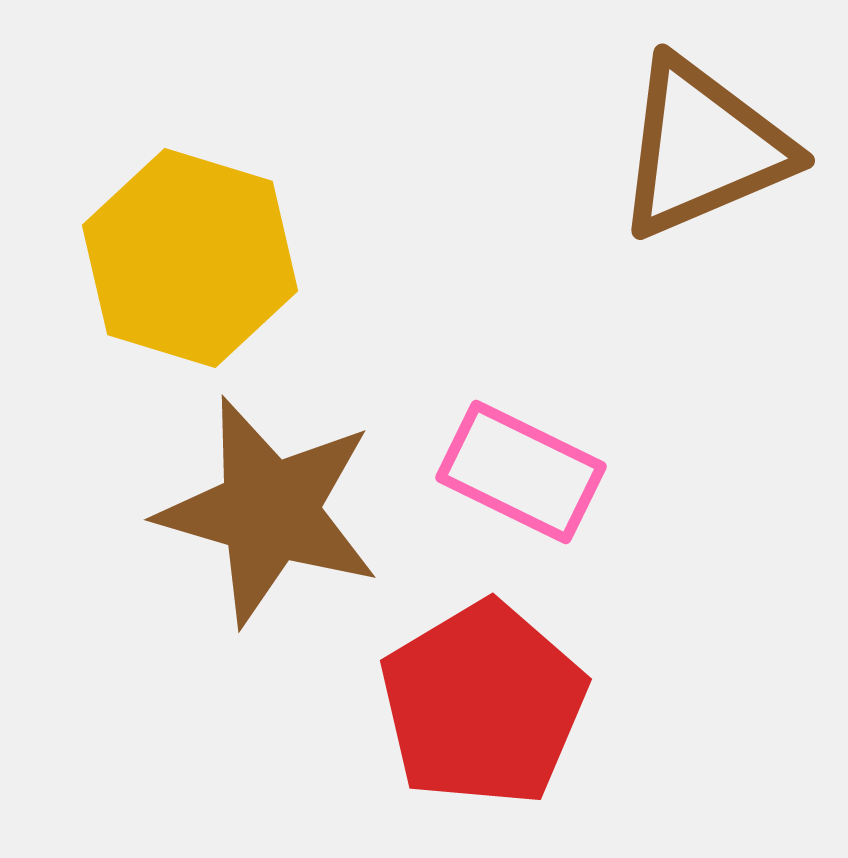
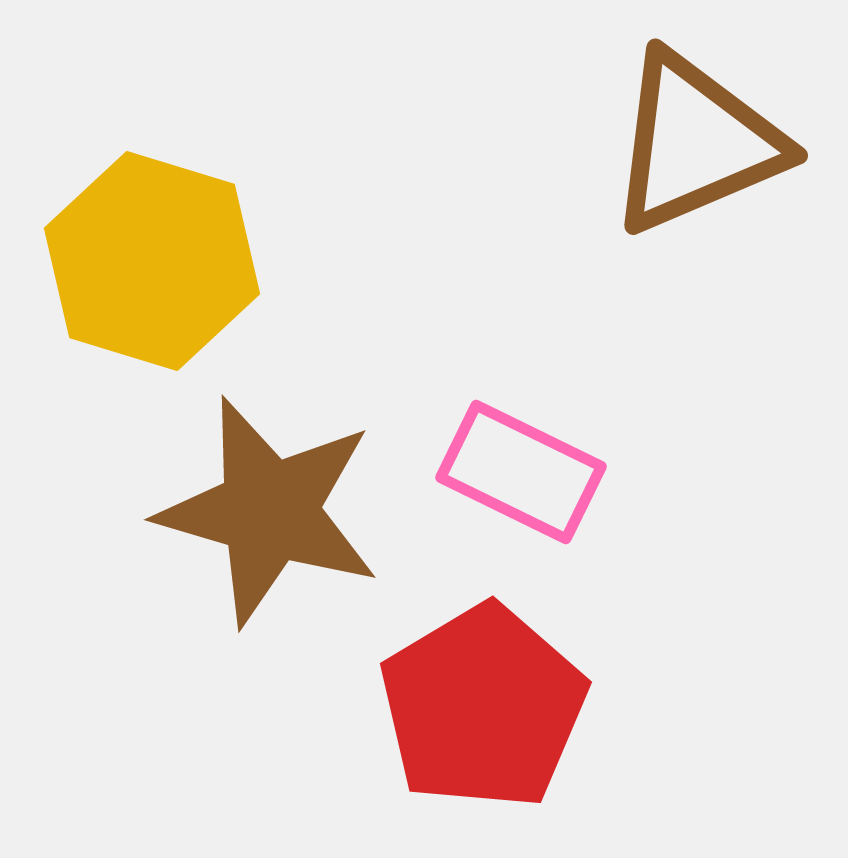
brown triangle: moved 7 px left, 5 px up
yellow hexagon: moved 38 px left, 3 px down
red pentagon: moved 3 px down
